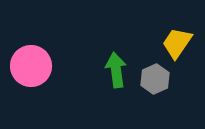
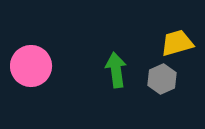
yellow trapezoid: rotated 40 degrees clockwise
gray hexagon: moved 7 px right
